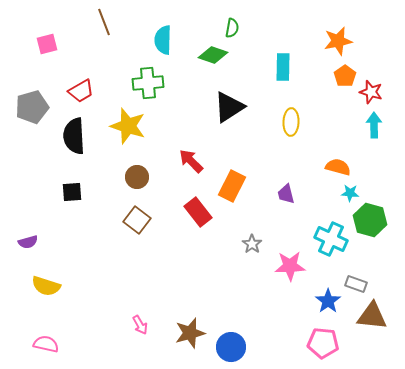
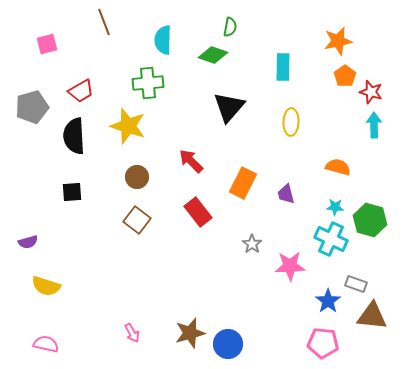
green semicircle: moved 2 px left, 1 px up
black triangle: rotated 16 degrees counterclockwise
orange rectangle: moved 11 px right, 3 px up
cyan star: moved 15 px left, 14 px down
pink arrow: moved 8 px left, 8 px down
blue circle: moved 3 px left, 3 px up
